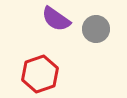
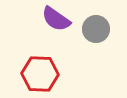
red hexagon: rotated 21 degrees clockwise
